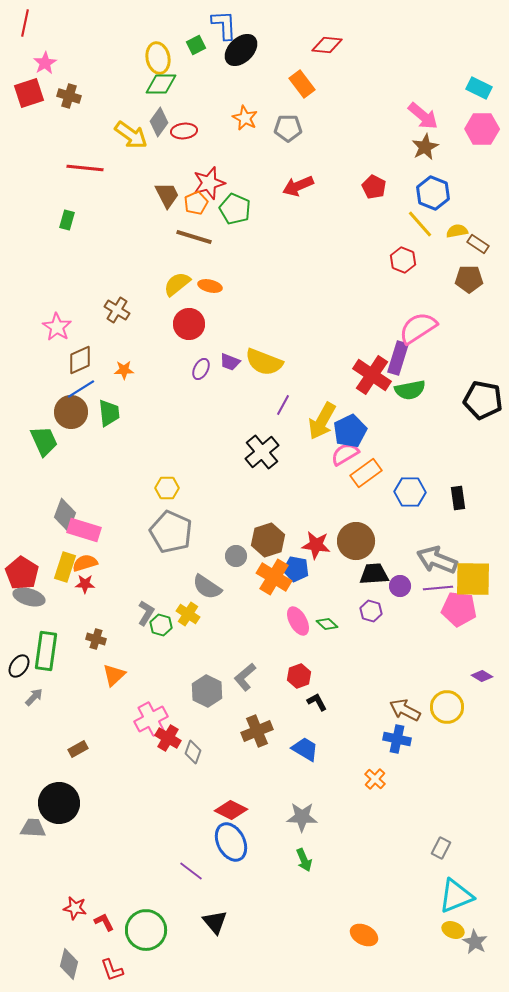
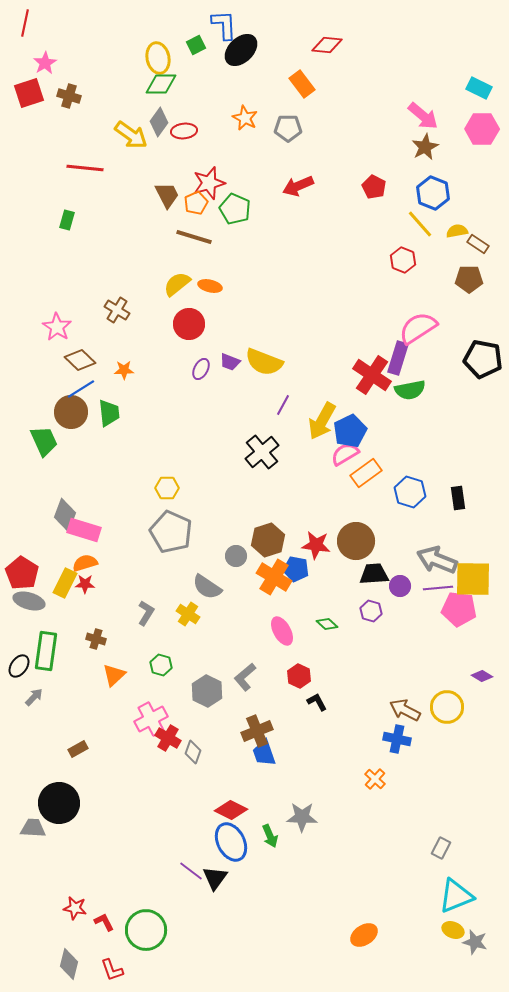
brown diamond at (80, 360): rotated 68 degrees clockwise
black pentagon at (483, 400): moved 41 px up
blue hexagon at (410, 492): rotated 16 degrees clockwise
yellow rectangle at (65, 567): moved 16 px down; rotated 8 degrees clockwise
gray ellipse at (29, 597): moved 4 px down
pink ellipse at (298, 621): moved 16 px left, 10 px down
green hexagon at (161, 625): moved 40 px down
red hexagon at (299, 676): rotated 15 degrees counterclockwise
blue trapezoid at (305, 749): moved 41 px left, 4 px down; rotated 140 degrees counterclockwise
green arrow at (304, 860): moved 34 px left, 24 px up
black triangle at (215, 922): moved 44 px up; rotated 16 degrees clockwise
orange ellipse at (364, 935): rotated 60 degrees counterclockwise
gray star at (475, 942): rotated 15 degrees counterclockwise
